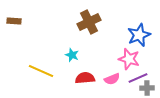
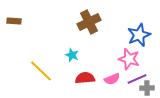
yellow line: rotated 20 degrees clockwise
purple line: moved 1 px left, 1 px down
